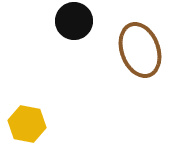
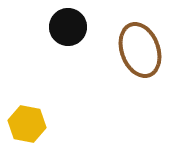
black circle: moved 6 px left, 6 px down
